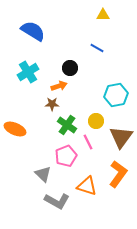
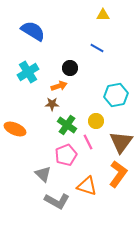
brown triangle: moved 5 px down
pink pentagon: moved 1 px up
